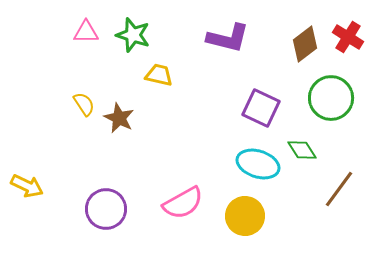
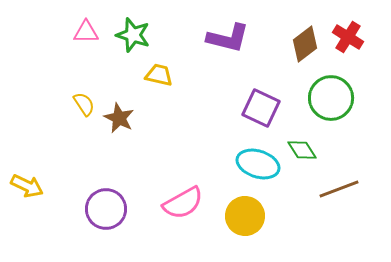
brown line: rotated 33 degrees clockwise
